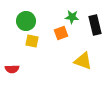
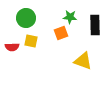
green star: moved 2 px left
green circle: moved 3 px up
black rectangle: rotated 12 degrees clockwise
yellow square: moved 1 px left
red semicircle: moved 22 px up
